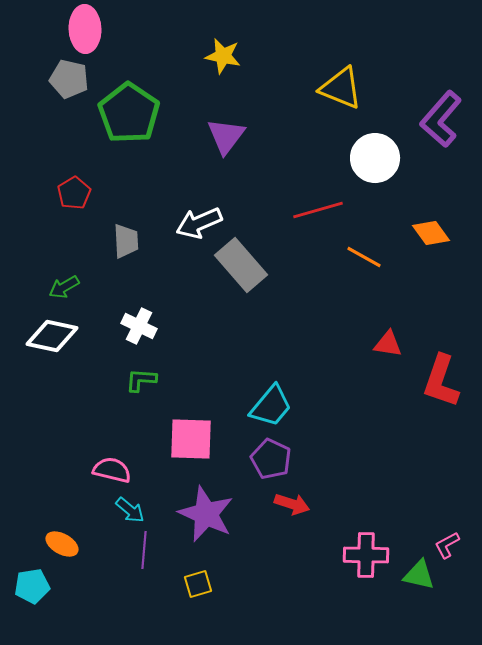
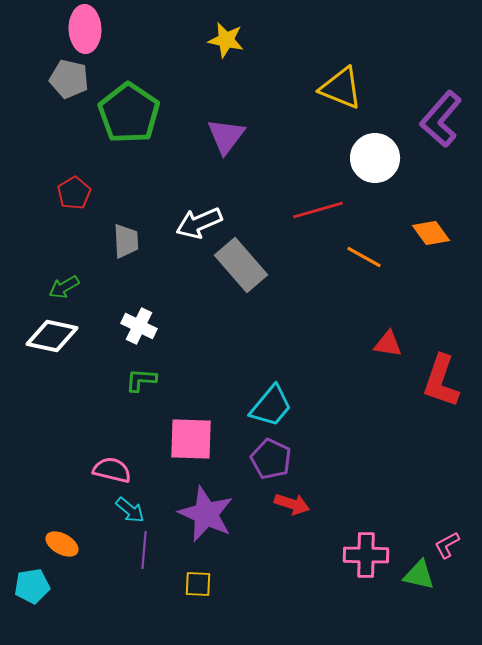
yellow star: moved 3 px right, 16 px up
yellow square: rotated 20 degrees clockwise
